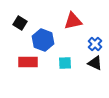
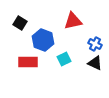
blue cross: rotated 16 degrees counterclockwise
cyan square: moved 1 px left, 4 px up; rotated 24 degrees counterclockwise
